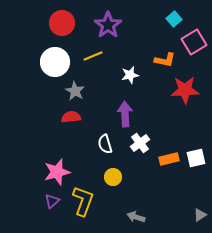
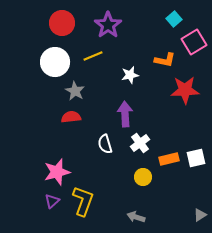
yellow circle: moved 30 px right
